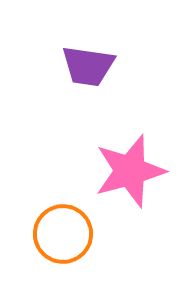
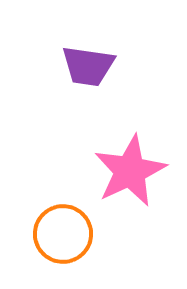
pink star: rotated 10 degrees counterclockwise
